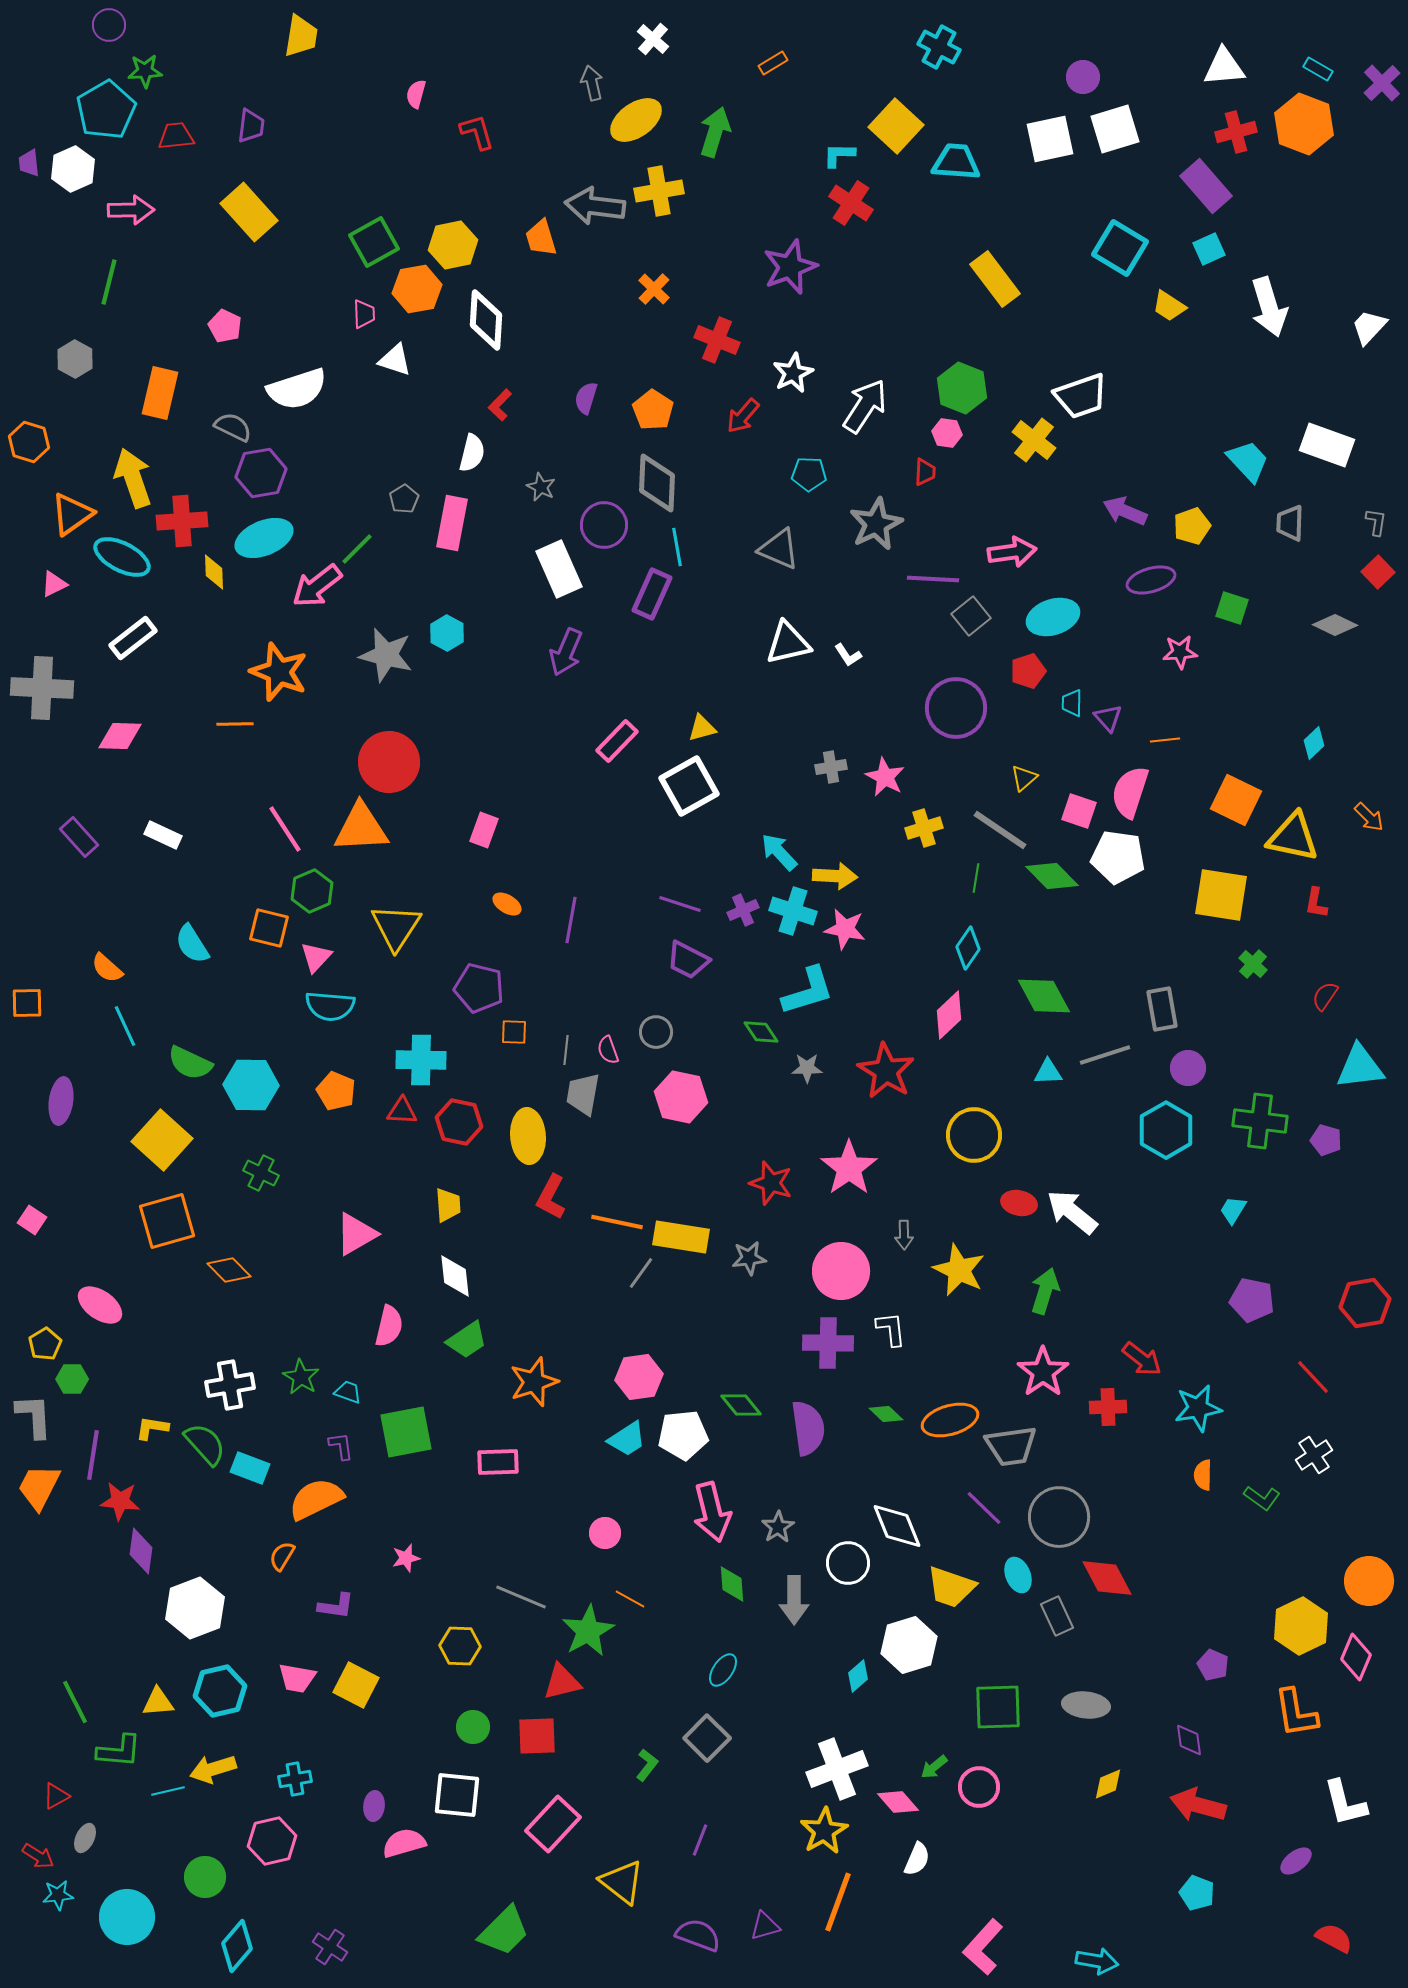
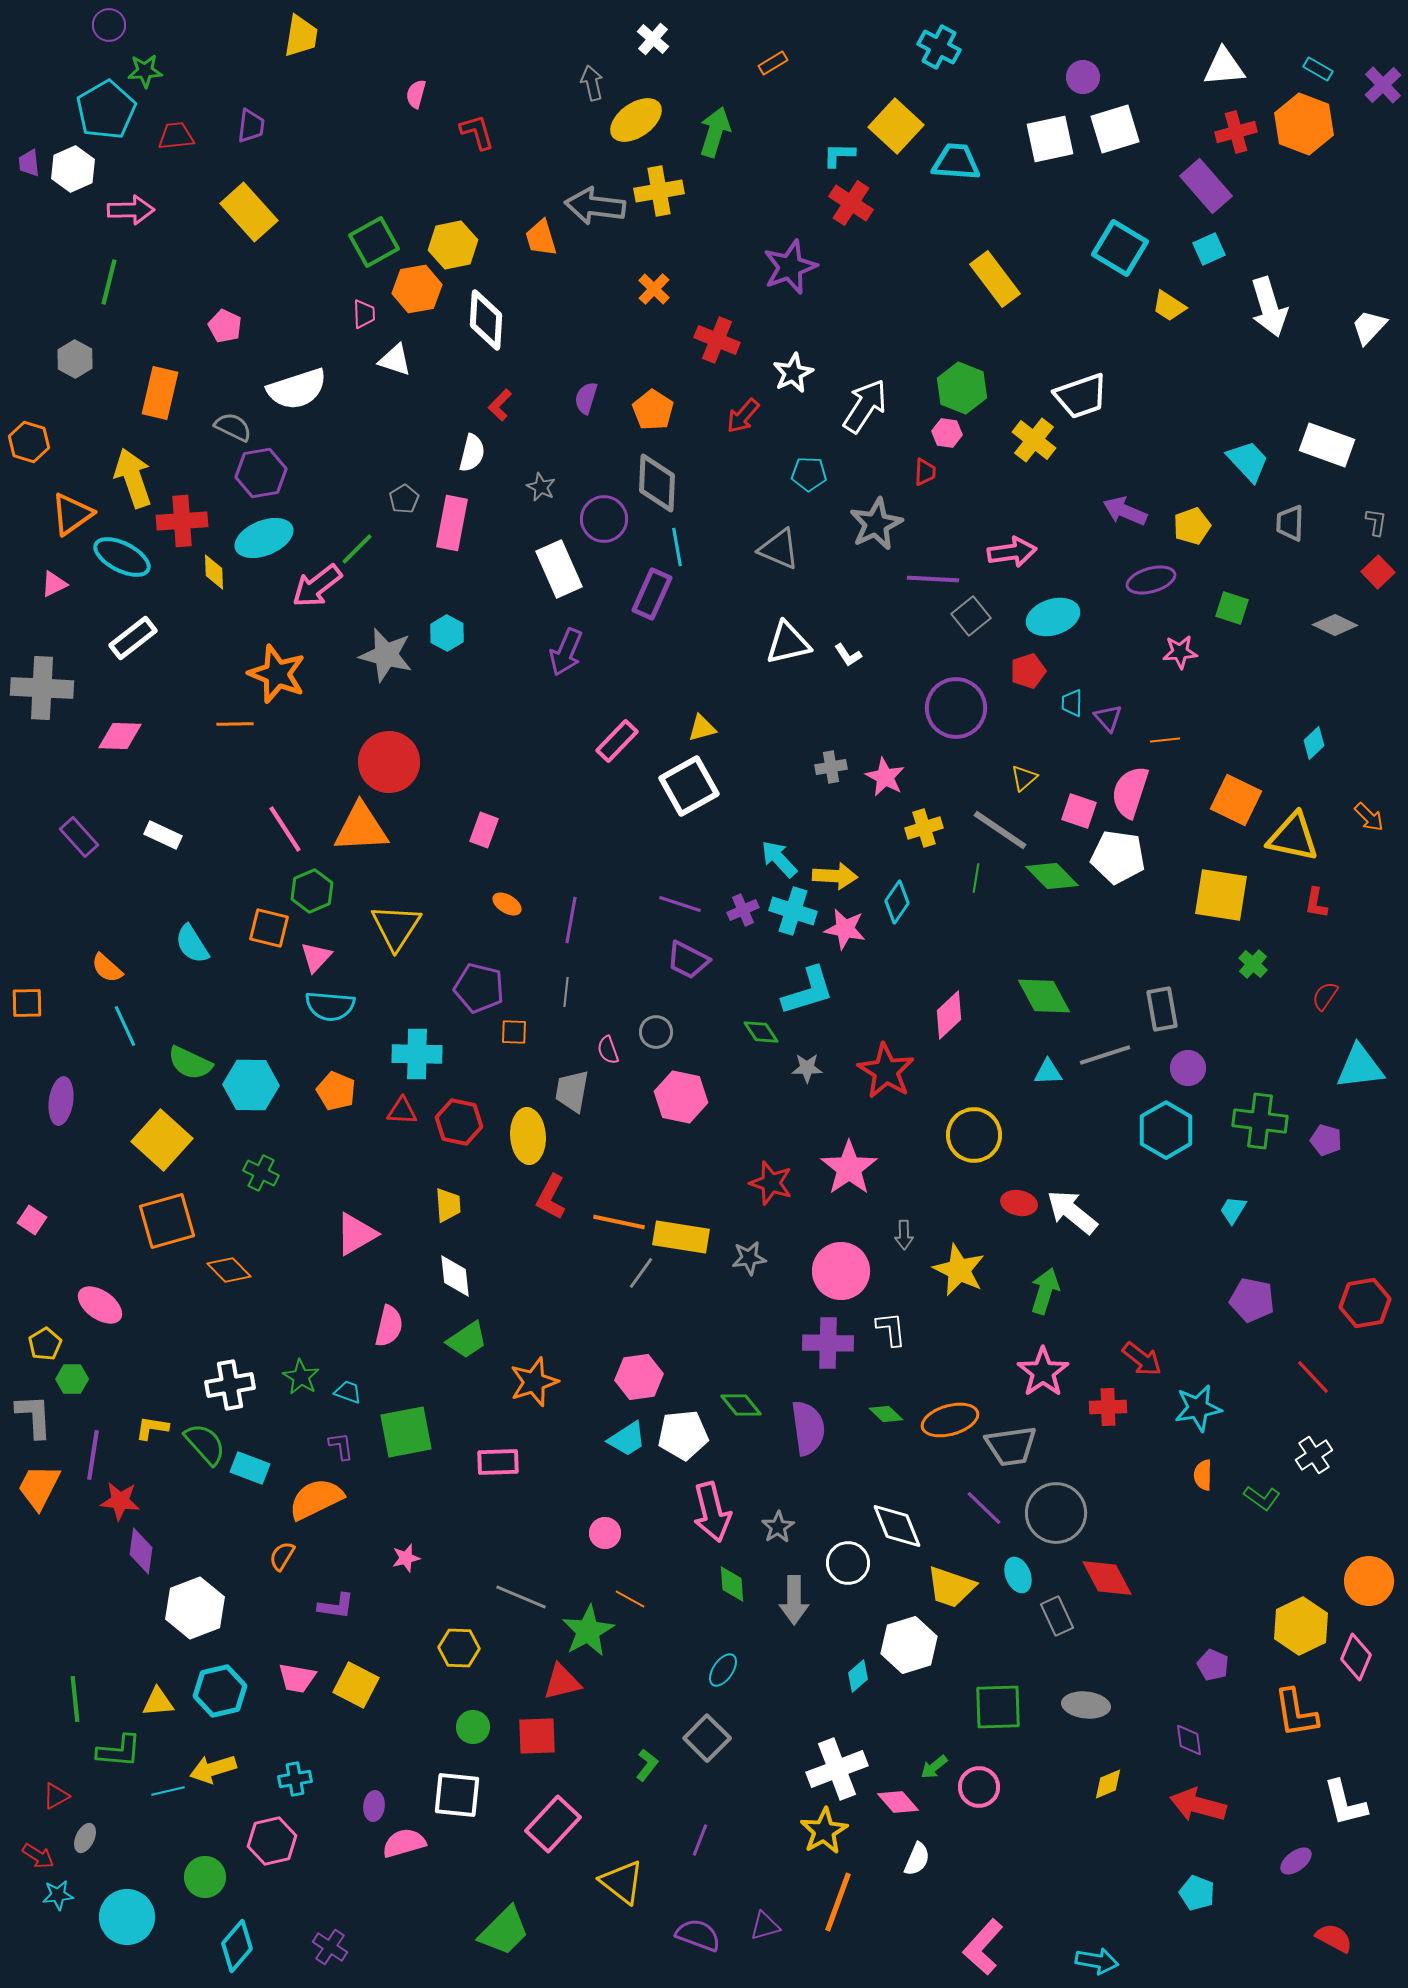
purple cross at (1382, 83): moved 1 px right, 2 px down
purple circle at (604, 525): moved 6 px up
orange star at (279, 672): moved 2 px left, 2 px down
cyan arrow at (779, 852): moved 7 px down
cyan diamond at (968, 948): moved 71 px left, 46 px up
gray line at (566, 1050): moved 58 px up
cyan cross at (421, 1060): moved 4 px left, 6 px up
gray trapezoid at (583, 1094): moved 11 px left, 3 px up
orange line at (617, 1222): moved 2 px right
gray circle at (1059, 1517): moved 3 px left, 4 px up
yellow hexagon at (460, 1646): moved 1 px left, 2 px down
green line at (75, 1702): moved 3 px up; rotated 21 degrees clockwise
